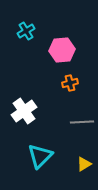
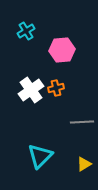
orange cross: moved 14 px left, 5 px down
white cross: moved 7 px right, 21 px up
